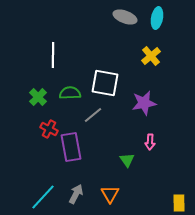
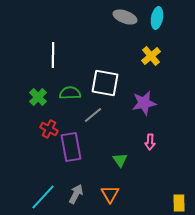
green triangle: moved 7 px left
